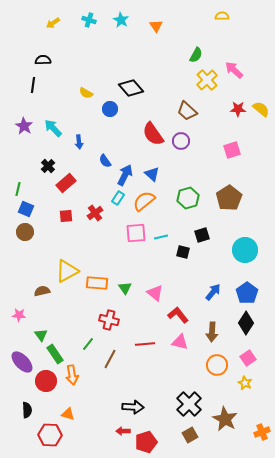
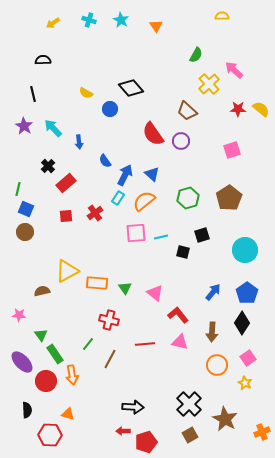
yellow cross at (207, 80): moved 2 px right, 4 px down
black line at (33, 85): moved 9 px down; rotated 21 degrees counterclockwise
black diamond at (246, 323): moved 4 px left
